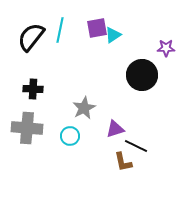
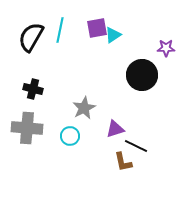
black semicircle: rotated 8 degrees counterclockwise
black cross: rotated 12 degrees clockwise
